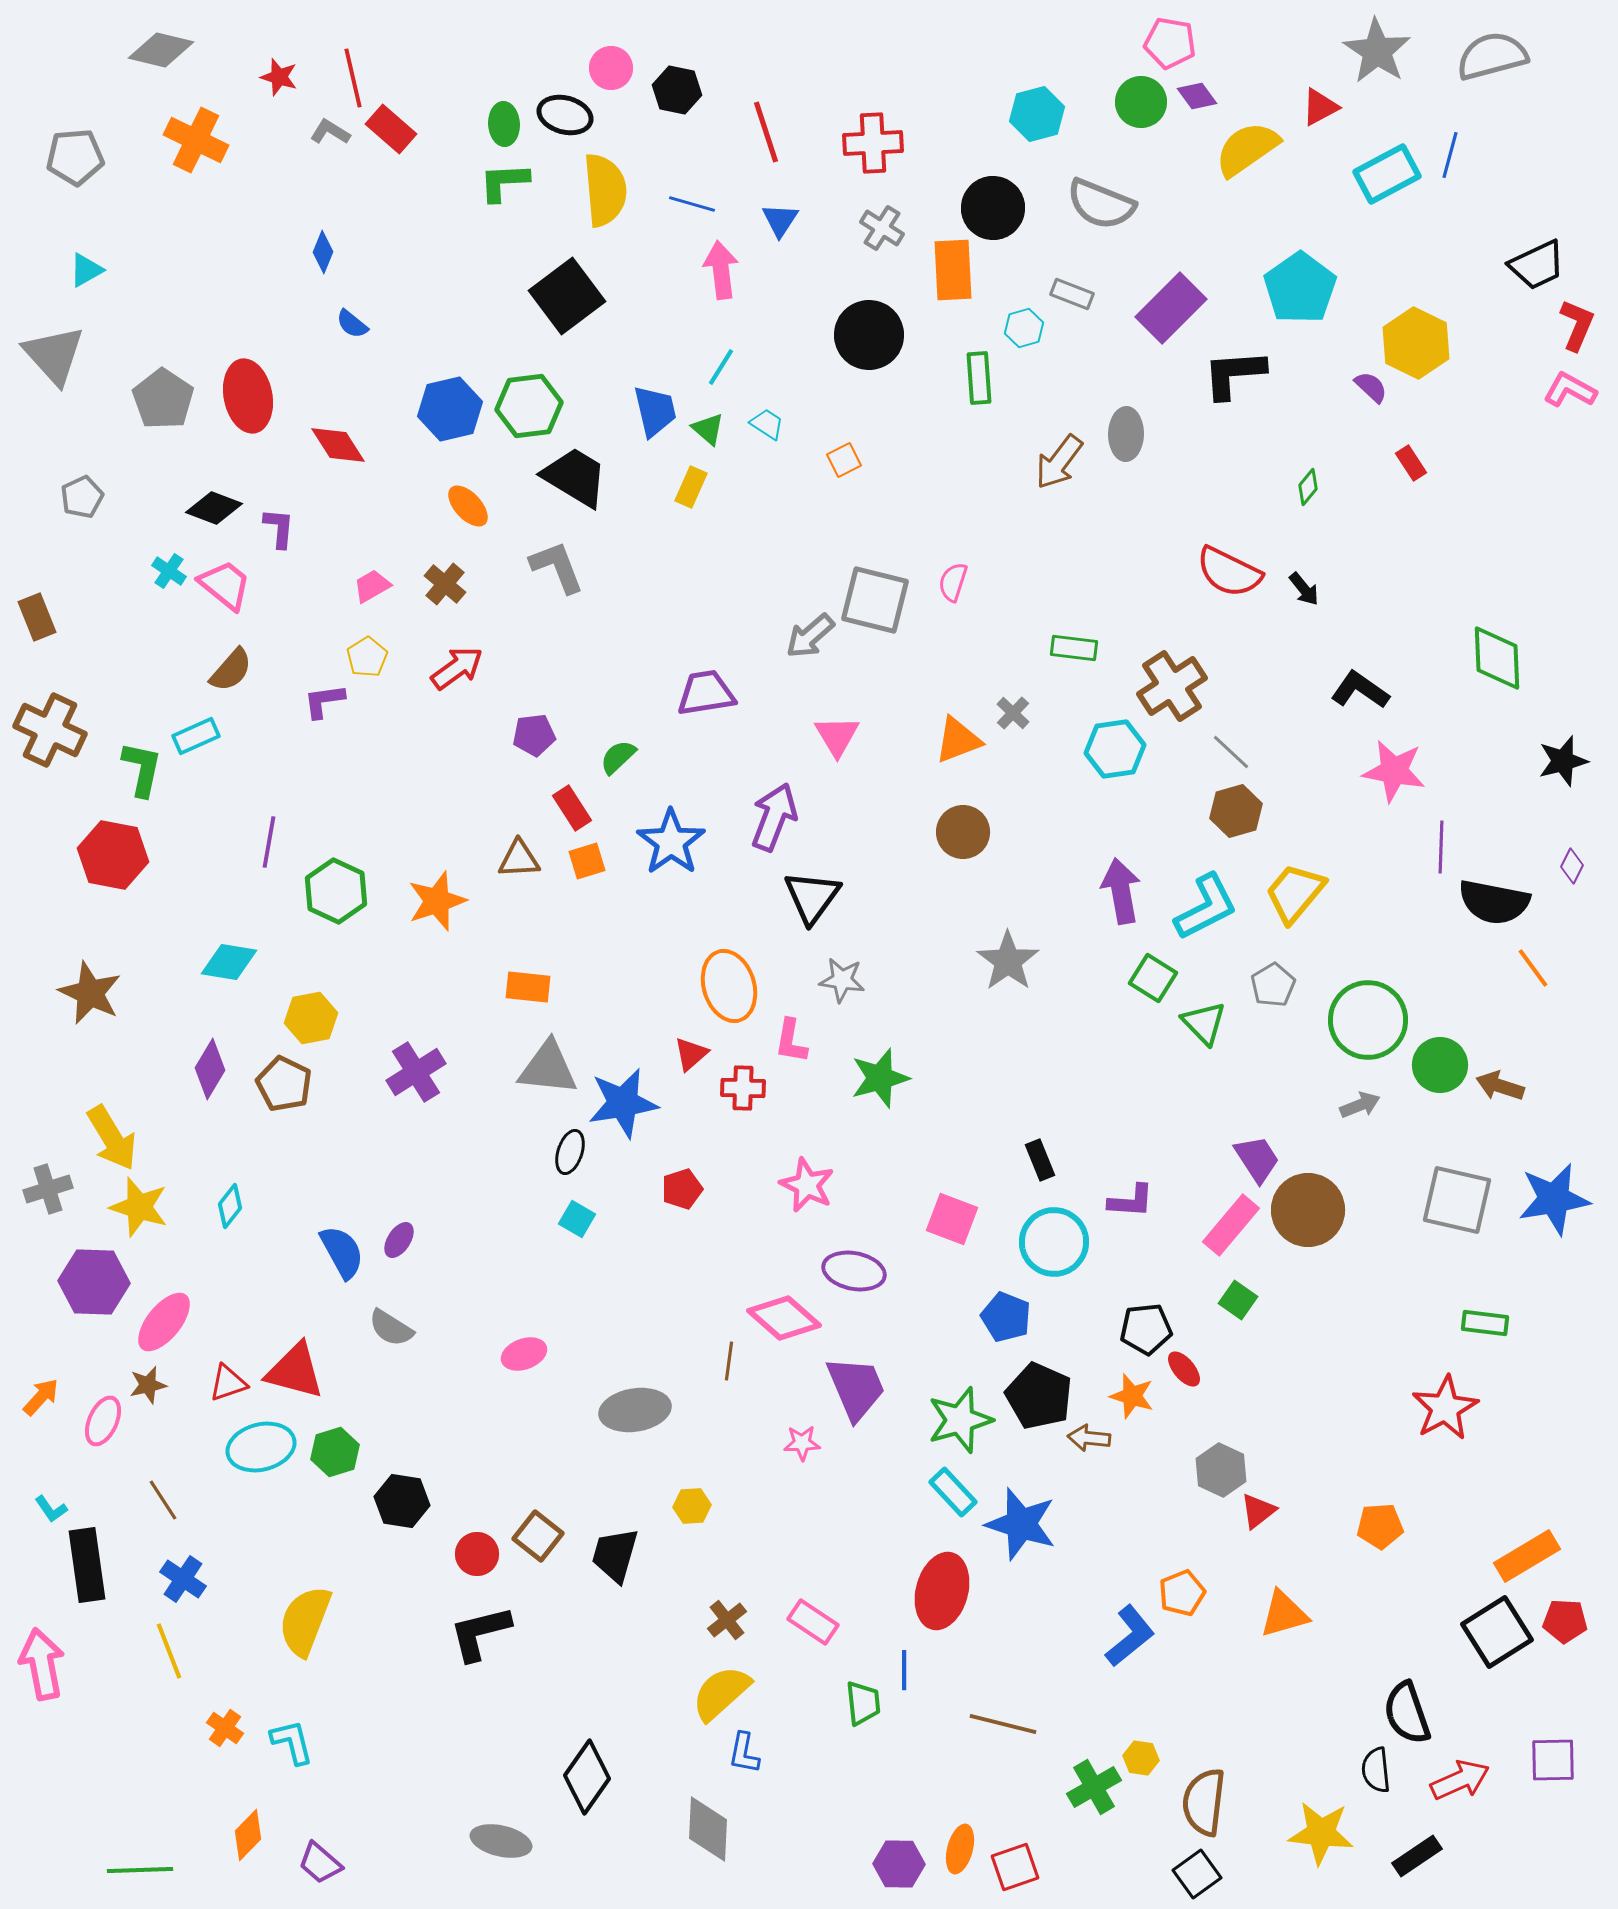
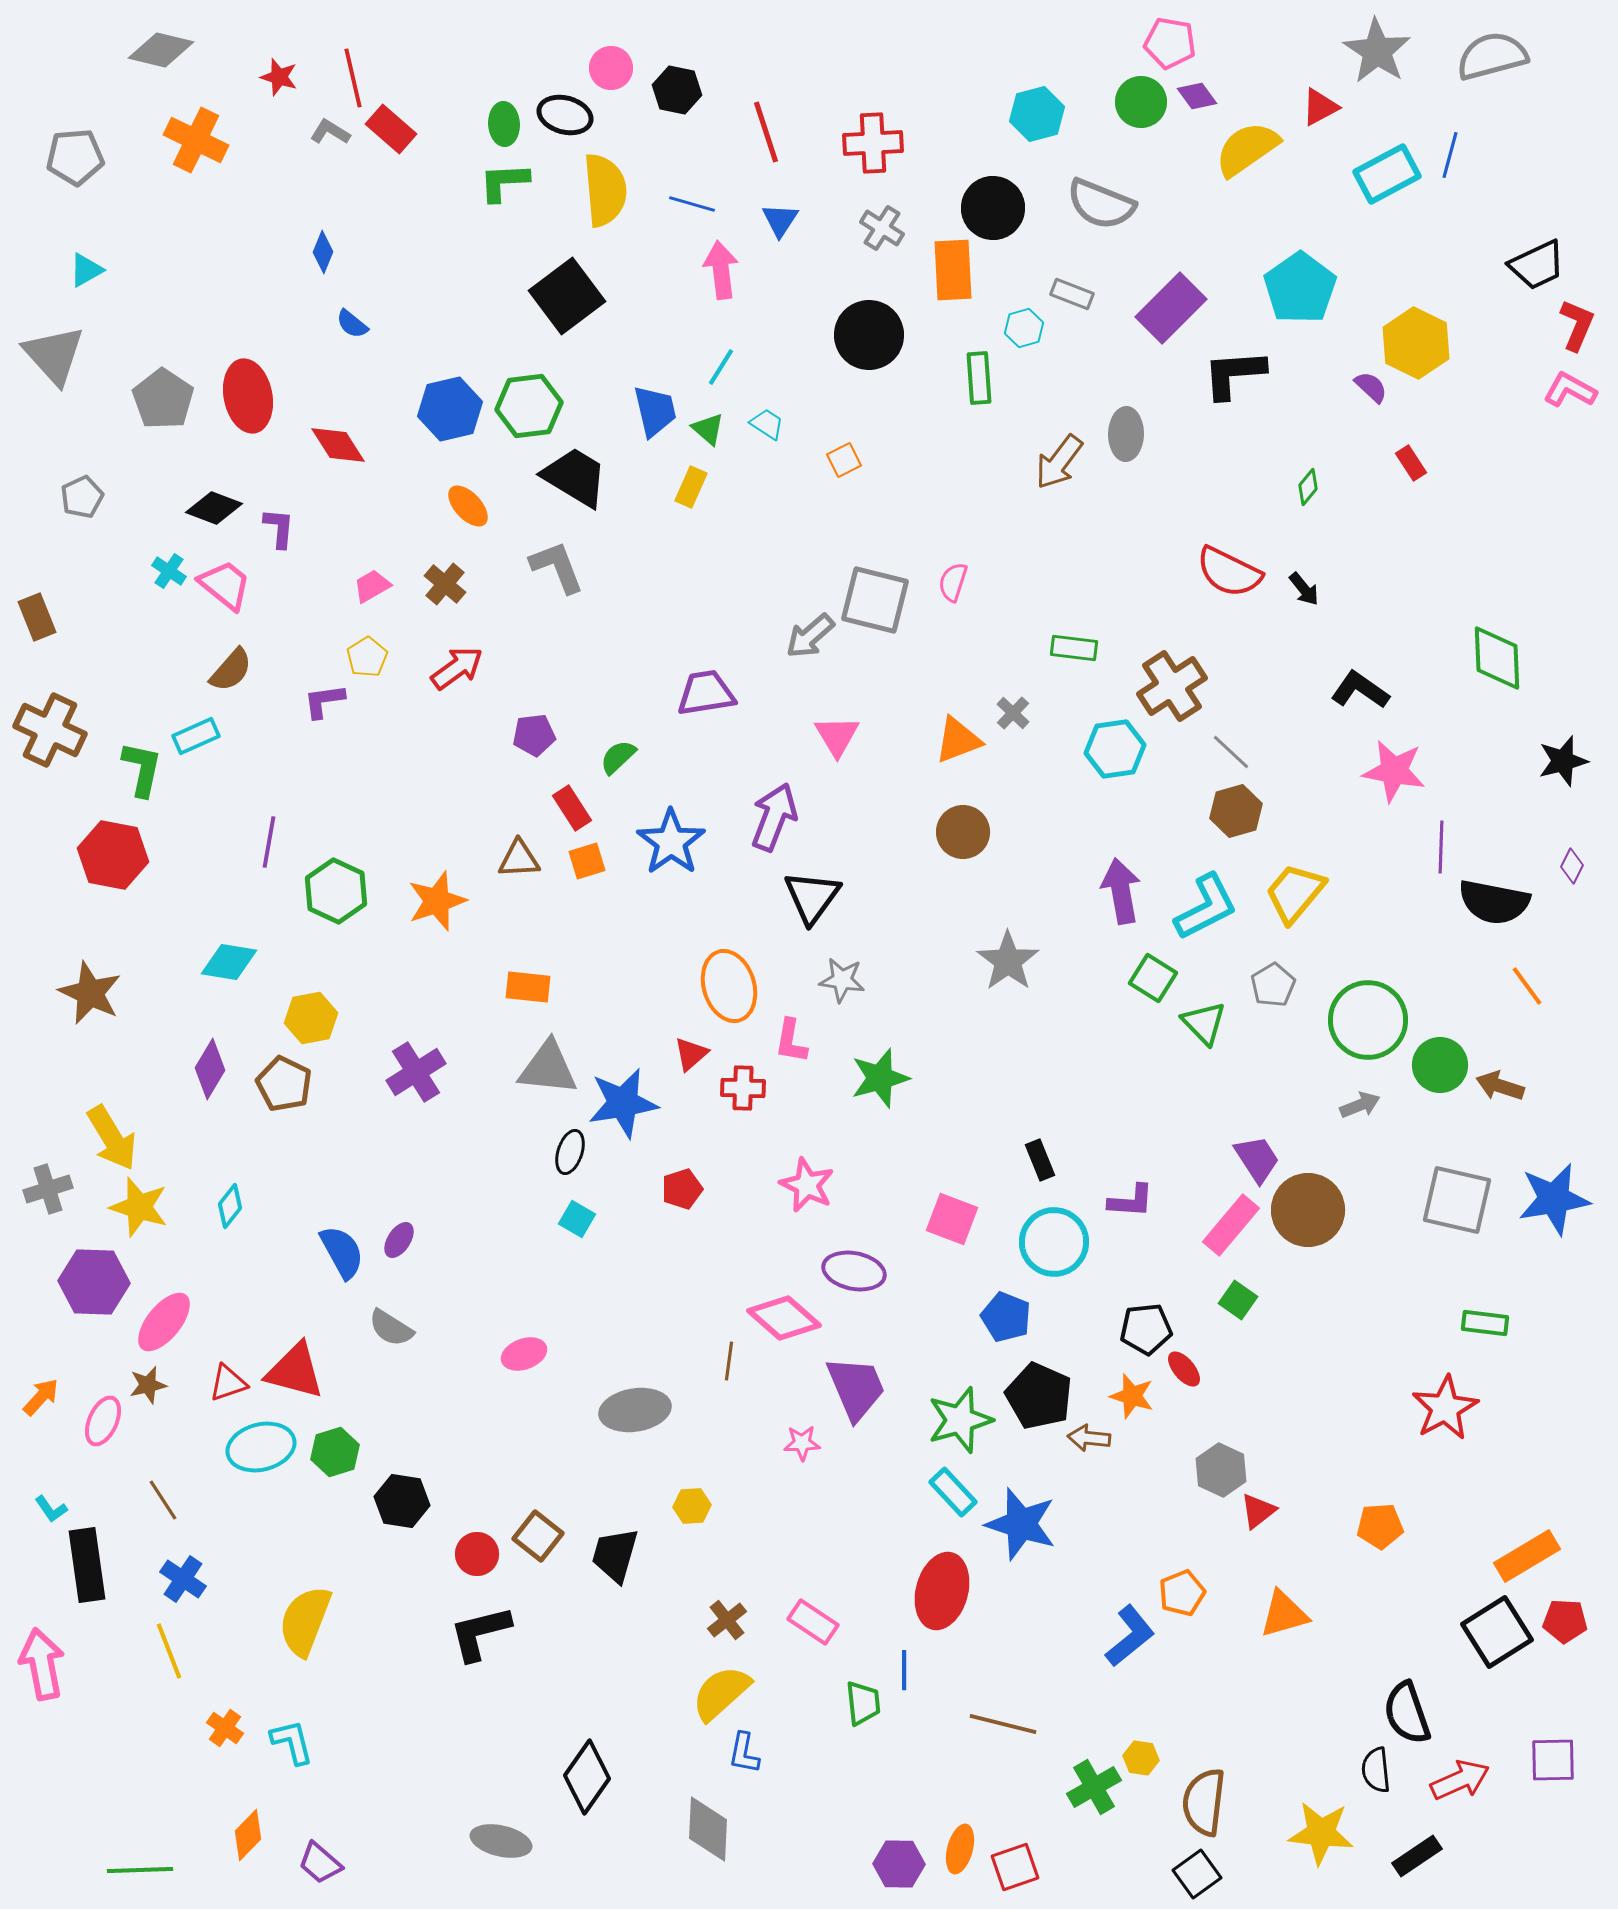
orange line at (1533, 968): moved 6 px left, 18 px down
